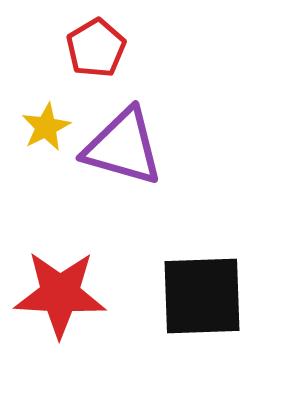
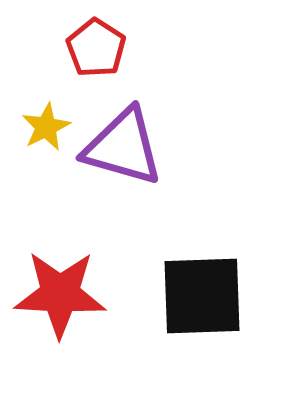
red pentagon: rotated 8 degrees counterclockwise
